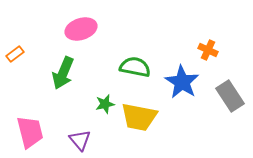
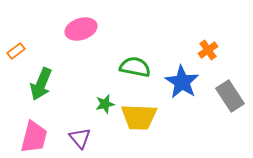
orange cross: rotated 30 degrees clockwise
orange rectangle: moved 1 px right, 3 px up
green arrow: moved 22 px left, 11 px down
yellow trapezoid: rotated 9 degrees counterclockwise
pink trapezoid: moved 4 px right, 5 px down; rotated 28 degrees clockwise
purple triangle: moved 2 px up
